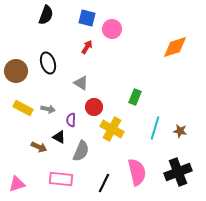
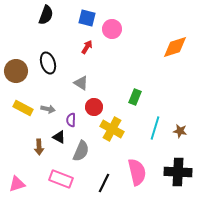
brown arrow: rotated 63 degrees clockwise
black cross: rotated 24 degrees clockwise
pink rectangle: rotated 15 degrees clockwise
